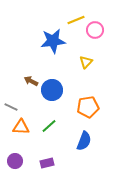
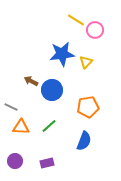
yellow line: rotated 54 degrees clockwise
blue star: moved 9 px right, 13 px down
